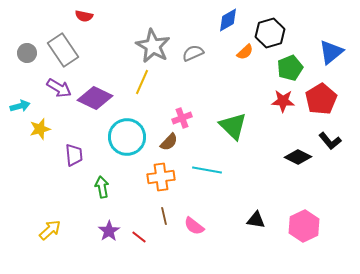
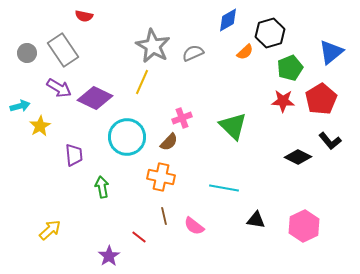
yellow star: moved 3 px up; rotated 15 degrees counterclockwise
cyan line: moved 17 px right, 18 px down
orange cross: rotated 20 degrees clockwise
purple star: moved 25 px down
